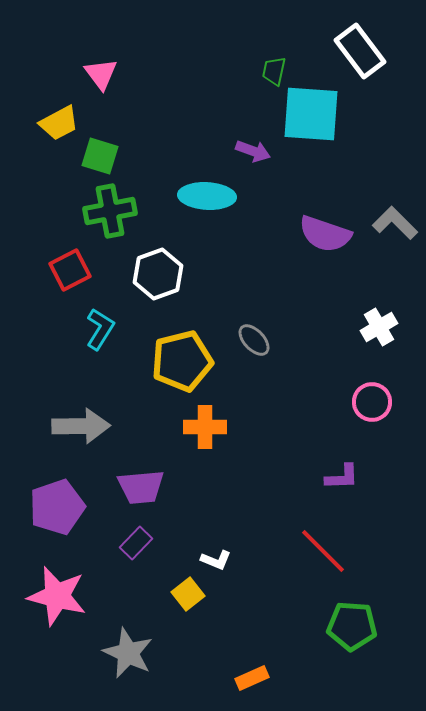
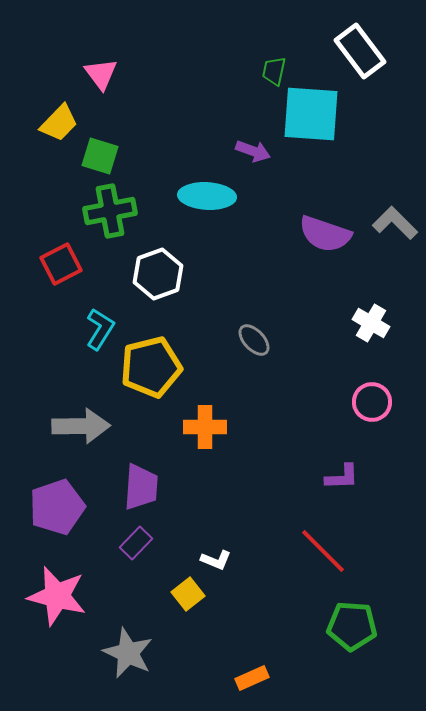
yellow trapezoid: rotated 18 degrees counterclockwise
red square: moved 9 px left, 6 px up
white cross: moved 8 px left, 4 px up; rotated 30 degrees counterclockwise
yellow pentagon: moved 31 px left, 6 px down
purple trapezoid: rotated 81 degrees counterclockwise
